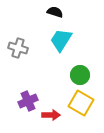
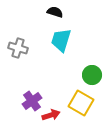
cyan trapezoid: rotated 15 degrees counterclockwise
green circle: moved 12 px right
purple cross: moved 4 px right; rotated 12 degrees counterclockwise
red arrow: rotated 18 degrees counterclockwise
